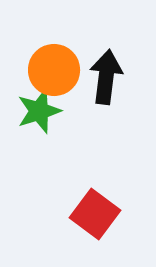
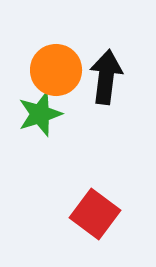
orange circle: moved 2 px right
green star: moved 1 px right, 3 px down
